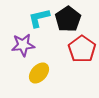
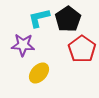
purple star: rotated 10 degrees clockwise
